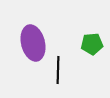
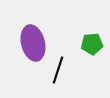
black line: rotated 16 degrees clockwise
